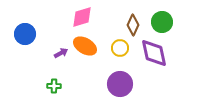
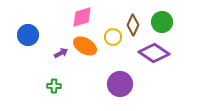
blue circle: moved 3 px right, 1 px down
yellow circle: moved 7 px left, 11 px up
purple diamond: rotated 44 degrees counterclockwise
